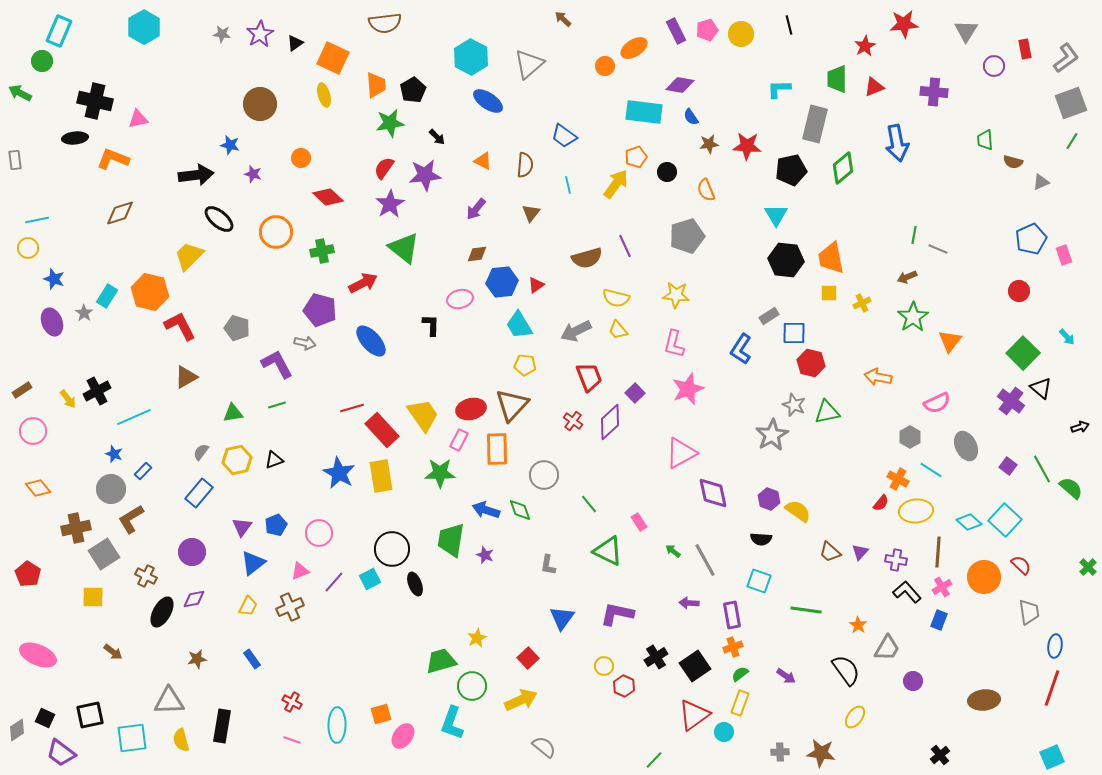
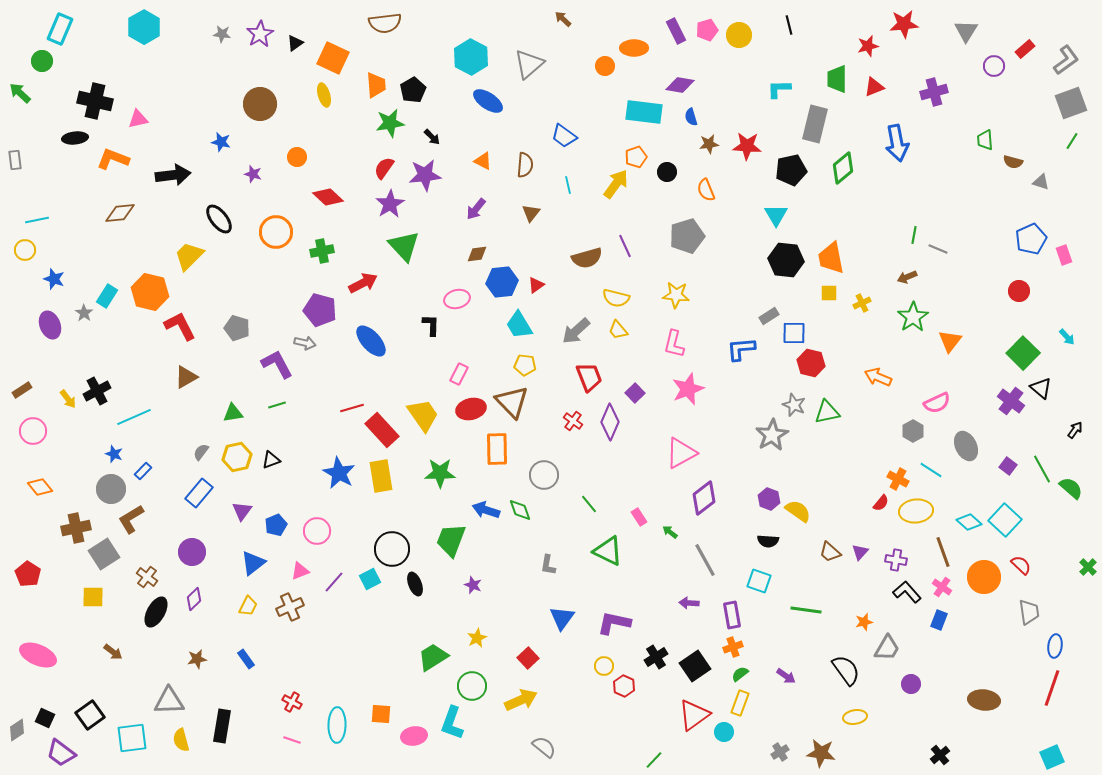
cyan rectangle at (59, 31): moved 1 px right, 2 px up
yellow circle at (741, 34): moved 2 px left, 1 px down
red star at (865, 46): moved 3 px right; rotated 15 degrees clockwise
orange ellipse at (634, 48): rotated 32 degrees clockwise
red rectangle at (1025, 49): rotated 60 degrees clockwise
gray L-shape at (1066, 58): moved 2 px down
purple cross at (934, 92): rotated 20 degrees counterclockwise
green arrow at (20, 93): rotated 15 degrees clockwise
blue semicircle at (691, 117): rotated 18 degrees clockwise
black arrow at (437, 137): moved 5 px left
blue star at (230, 145): moved 9 px left, 3 px up
orange circle at (301, 158): moved 4 px left, 1 px up
black arrow at (196, 175): moved 23 px left
gray triangle at (1041, 182): rotated 42 degrees clockwise
brown diamond at (120, 213): rotated 12 degrees clockwise
black ellipse at (219, 219): rotated 12 degrees clockwise
yellow circle at (28, 248): moved 3 px left, 2 px down
green triangle at (404, 248): moved 2 px up; rotated 8 degrees clockwise
pink ellipse at (460, 299): moved 3 px left
purple ellipse at (52, 322): moved 2 px left, 3 px down
gray arrow at (576, 331): rotated 16 degrees counterclockwise
blue L-shape at (741, 349): rotated 52 degrees clockwise
orange arrow at (878, 377): rotated 12 degrees clockwise
brown triangle at (512, 405): moved 3 px up; rotated 27 degrees counterclockwise
purple diamond at (610, 422): rotated 24 degrees counterclockwise
black arrow at (1080, 427): moved 5 px left, 3 px down; rotated 36 degrees counterclockwise
gray hexagon at (910, 437): moved 3 px right, 6 px up
pink rectangle at (459, 440): moved 66 px up
yellow hexagon at (237, 460): moved 3 px up
black triangle at (274, 460): moved 3 px left
orange diamond at (38, 488): moved 2 px right, 1 px up
purple diamond at (713, 493): moved 9 px left, 5 px down; rotated 64 degrees clockwise
pink rectangle at (639, 522): moved 5 px up
purple triangle at (242, 527): moved 16 px up
pink circle at (319, 533): moved 2 px left, 2 px up
black semicircle at (761, 539): moved 7 px right, 2 px down
green trapezoid at (451, 540): rotated 12 degrees clockwise
green arrow at (673, 551): moved 3 px left, 19 px up
brown line at (938, 552): moved 5 px right; rotated 24 degrees counterclockwise
purple star at (485, 555): moved 12 px left, 30 px down
brown cross at (146, 576): moved 1 px right, 1 px down; rotated 10 degrees clockwise
pink cross at (942, 587): rotated 24 degrees counterclockwise
purple diamond at (194, 599): rotated 35 degrees counterclockwise
black ellipse at (162, 612): moved 6 px left
purple L-shape at (617, 614): moved 3 px left, 9 px down
orange star at (858, 625): moved 6 px right, 3 px up; rotated 24 degrees clockwise
blue rectangle at (252, 659): moved 6 px left
green trapezoid at (441, 661): moved 8 px left, 4 px up; rotated 16 degrees counterclockwise
purple circle at (913, 681): moved 2 px left, 3 px down
brown ellipse at (984, 700): rotated 12 degrees clockwise
orange square at (381, 714): rotated 20 degrees clockwise
black square at (90, 715): rotated 24 degrees counterclockwise
yellow ellipse at (855, 717): rotated 45 degrees clockwise
pink ellipse at (403, 736): moved 11 px right; rotated 45 degrees clockwise
gray cross at (780, 752): rotated 30 degrees counterclockwise
